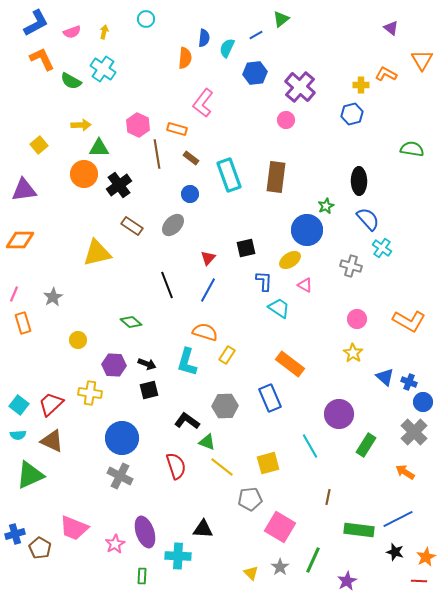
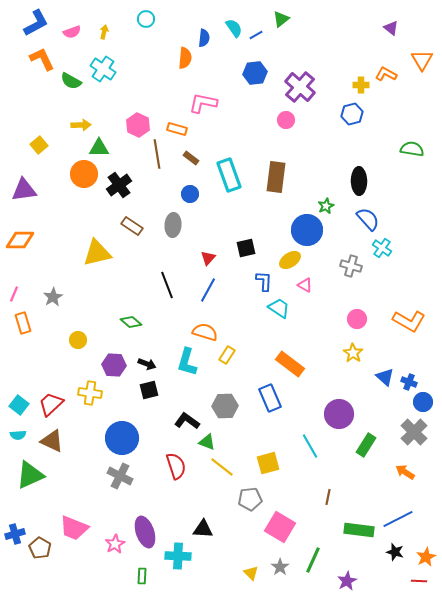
cyan semicircle at (227, 48): moved 7 px right, 20 px up; rotated 120 degrees clockwise
pink L-shape at (203, 103): rotated 64 degrees clockwise
gray ellipse at (173, 225): rotated 40 degrees counterclockwise
